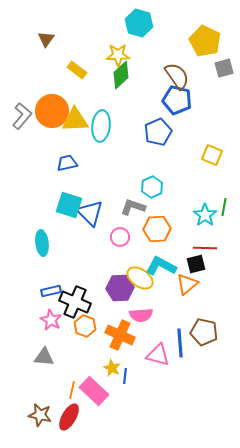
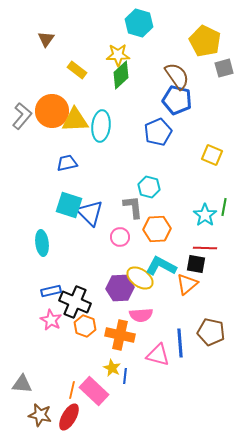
cyan hexagon at (152, 187): moved 3 px left; rotated 20 degrees counterclockwise
gray L-shape at (133, 207): rotated 65 degrees clockwise
black square at (196, 264): rotated 24 degrees clockwise
brown pentagon at (204, 332): moved 7 px right
orange cross at (120, 335): rotated 12 degrees counterclockwise
gray triangle at (44, 357): moved 22 px left, 27 px down
